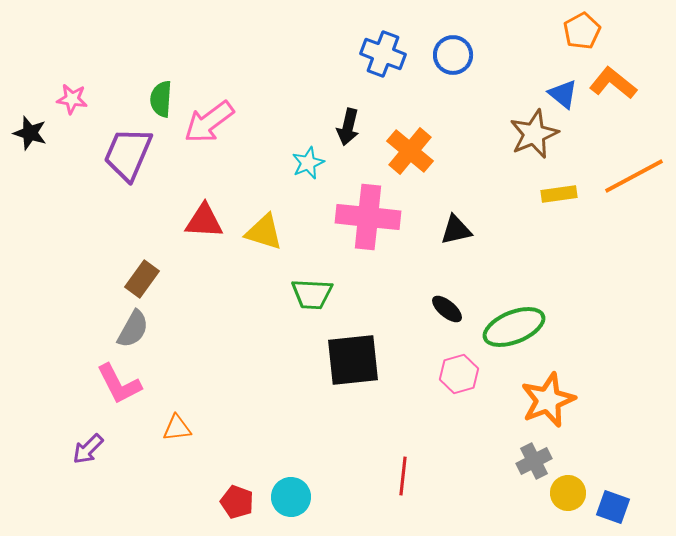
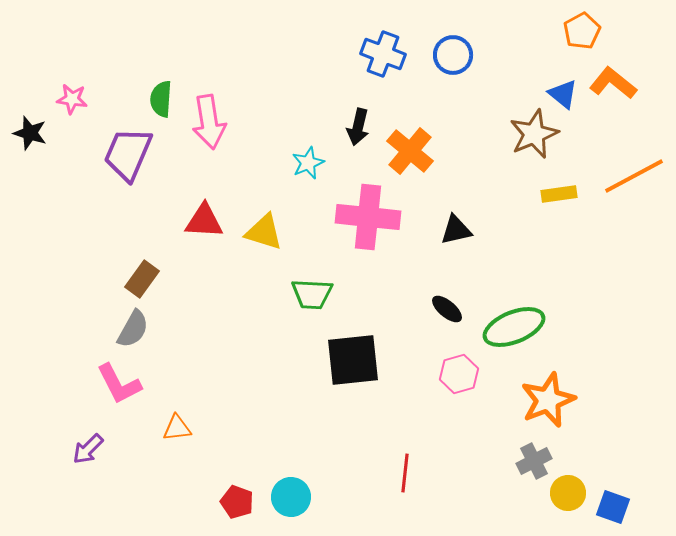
pink arrow: rotated 62 degrees counterclockwise
black arrow: moved 10 px right
red line: moved 2 px right, 3 px up
